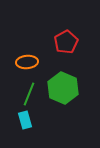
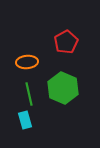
green line: rotated 35 degrees counterclockwise
